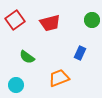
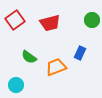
green semicircle: moved 2 px right
orange trapezoid: moved 3 px left, 11 px up
